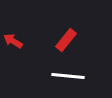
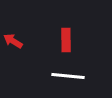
red rectangle: rotated 40 degrees counterclockwise
